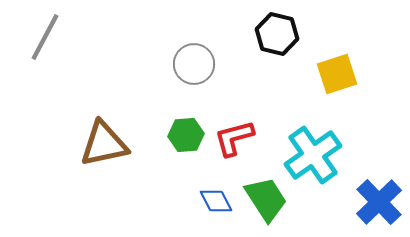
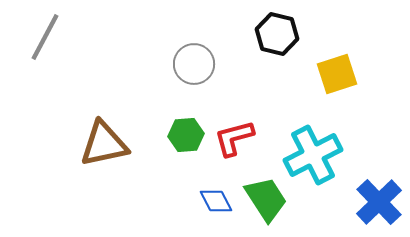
cyan cross: rotated 8 degrees clockwise
